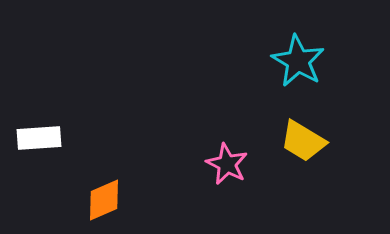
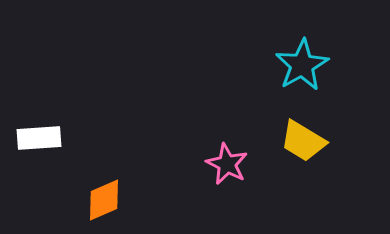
cyan star: moved 4 px right, 4 px down; rotated 12 degrees clockwise
